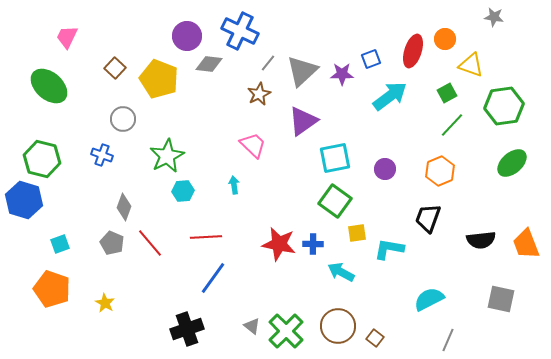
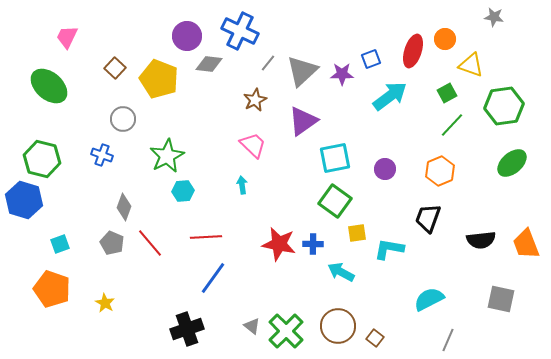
brown star at (259, 94): moved 4 px left, 6 px down
cyan arrow at (234, 185): moved 8 px right
